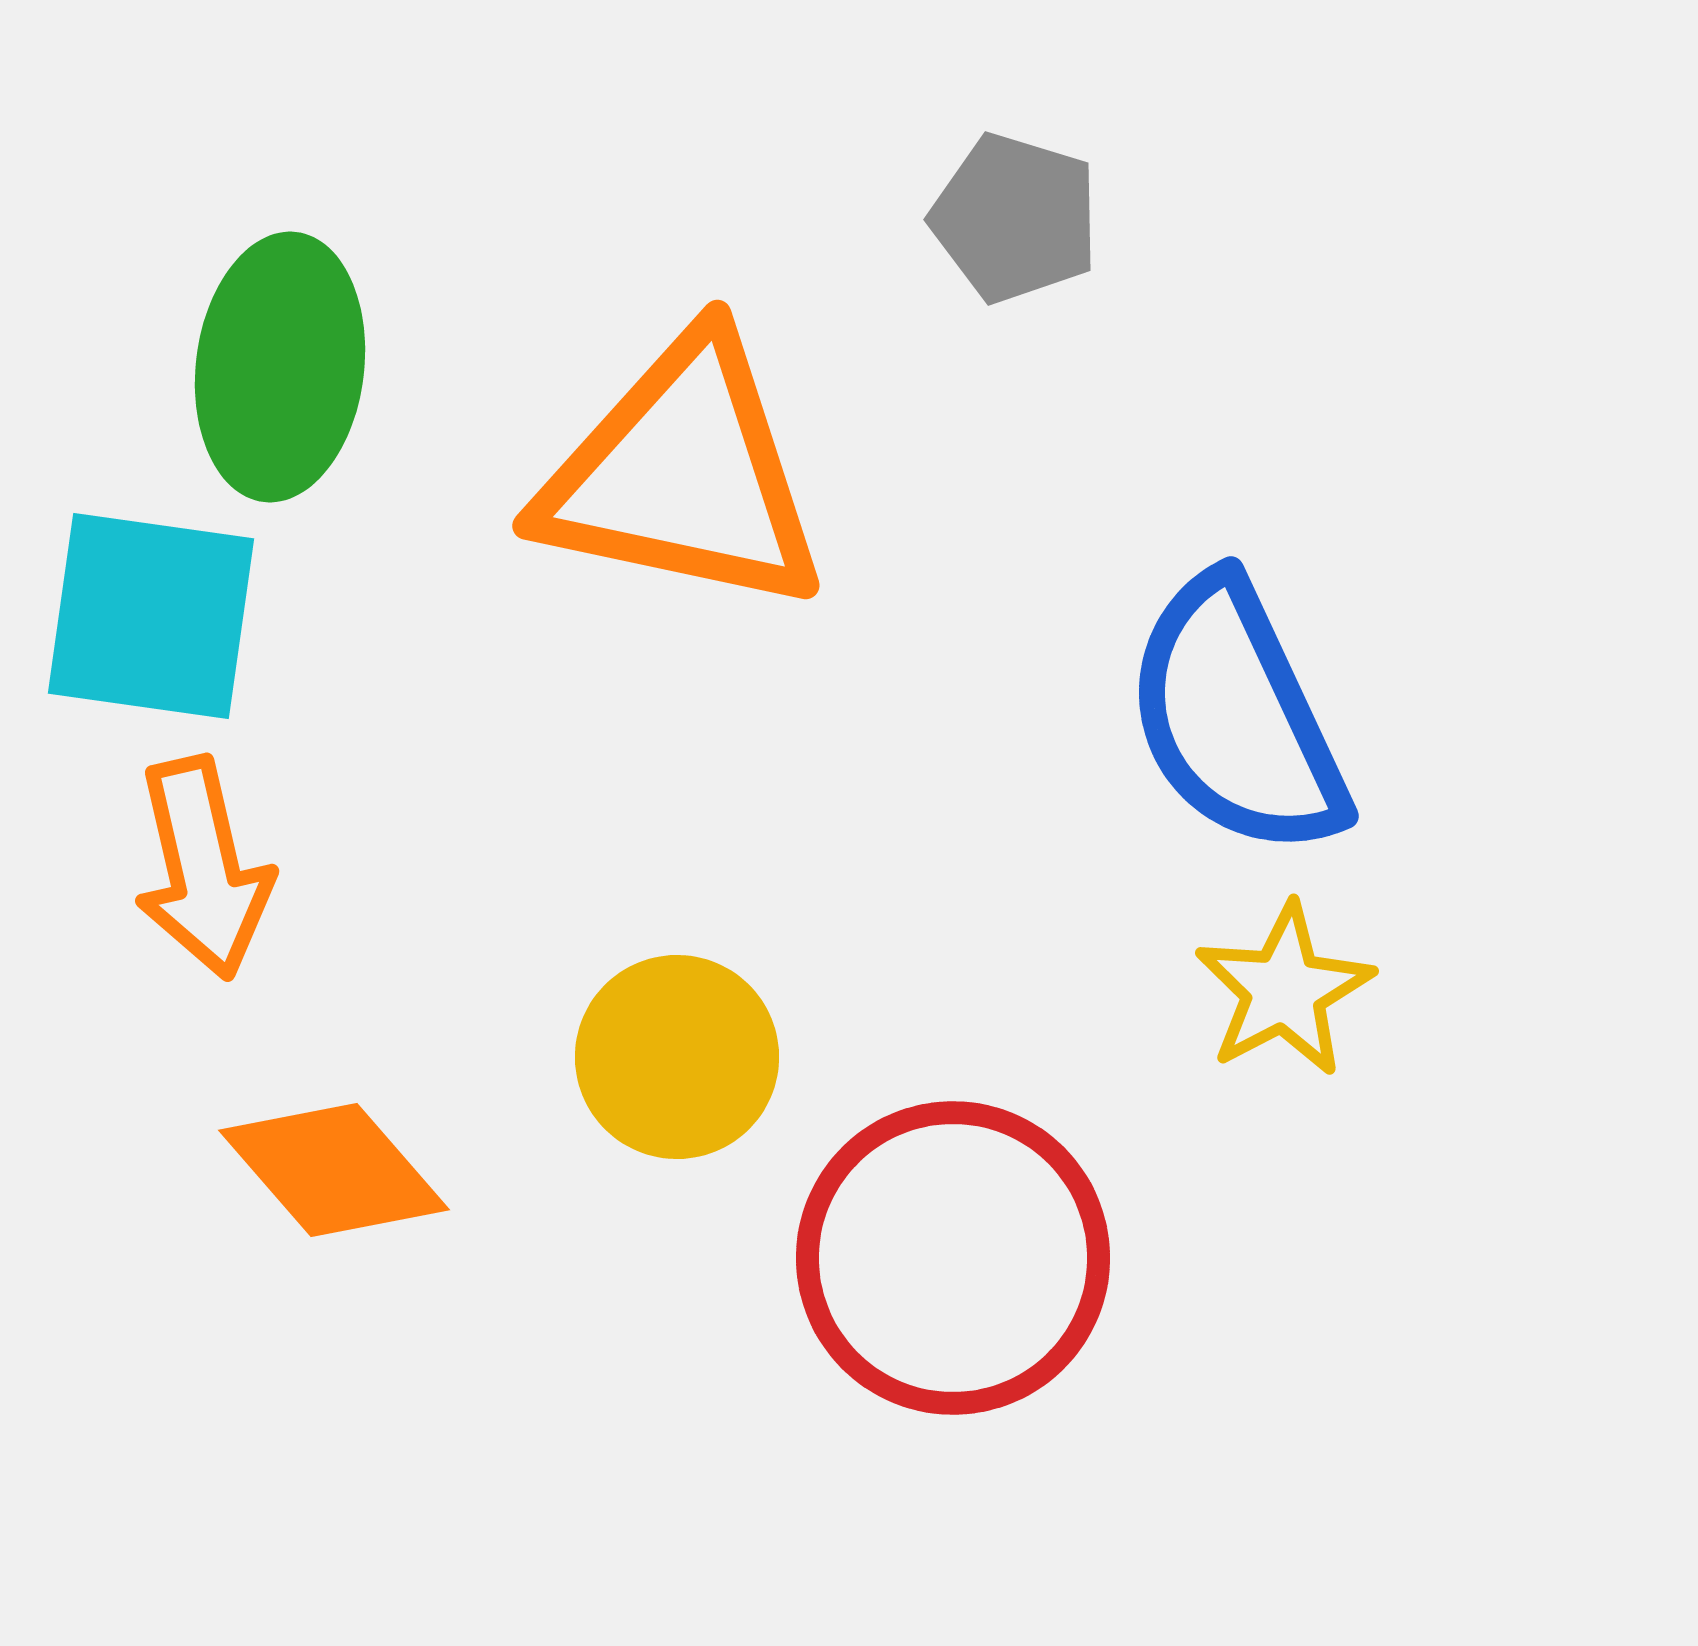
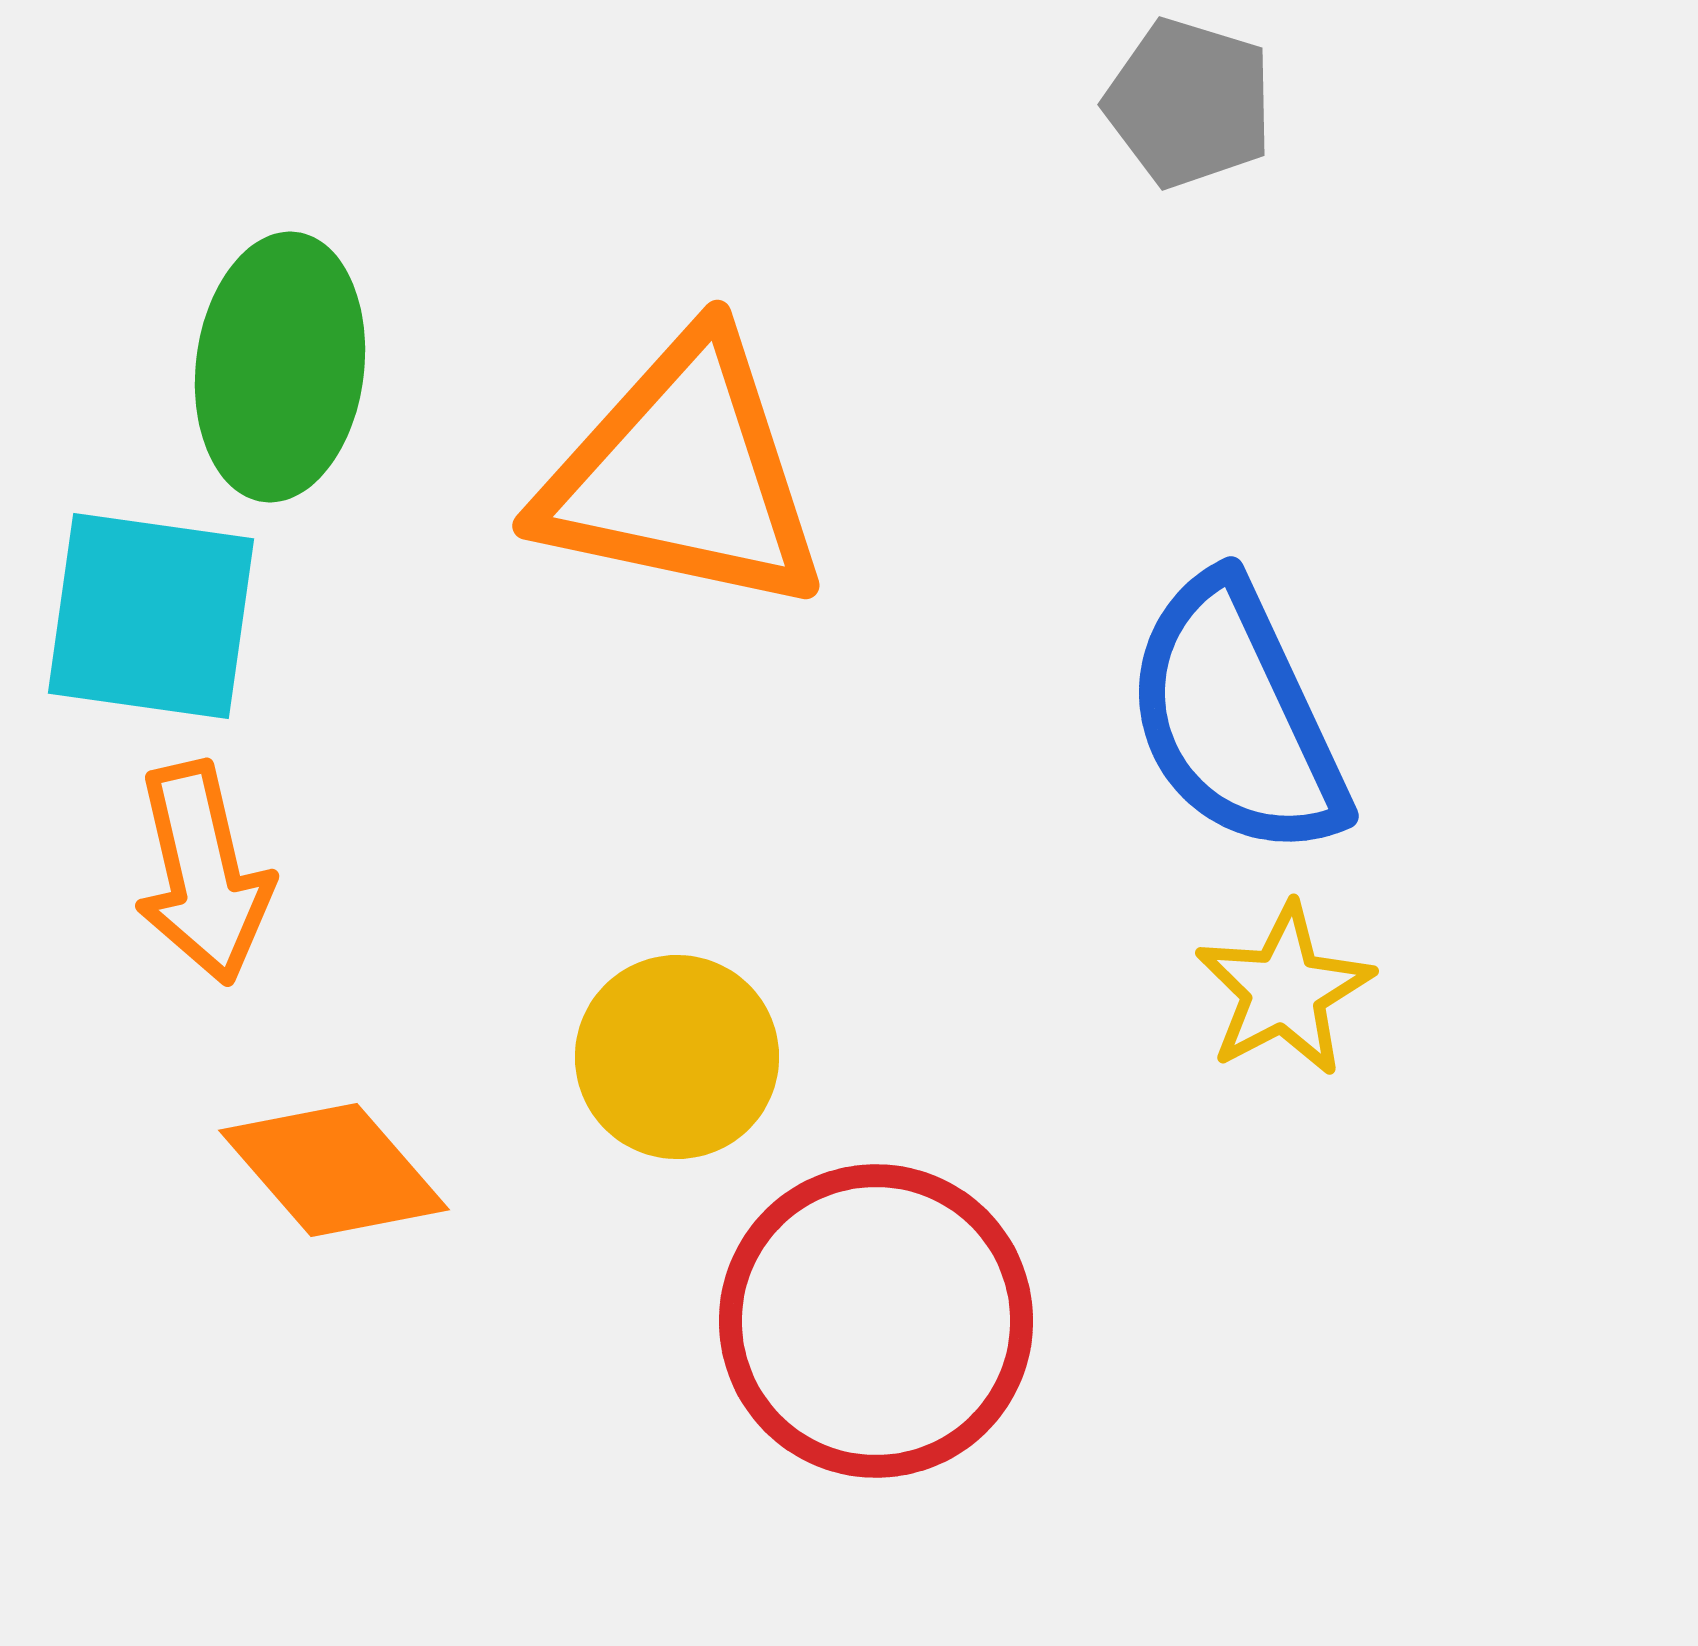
gray pentagon: moved 174 px right, 115 px up
orange arrow: moved 5 px down
red circle: moved 77 px left, 63 px down
